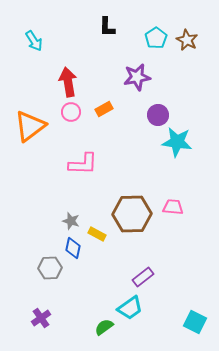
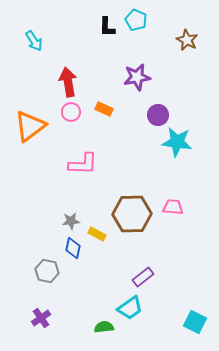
cyan pentagon: moved 20 px left, 18 px up; rotated 15 degrees counterclockwise
orange rectangle: rotated 54 degrees clockwise
gray star: rotated 24 degrees counterclockwise
gray hexagon: moved 3 px left, 3 px down; rotated 15 degrees clockwise
green semicircle: rotated 30 degrees clockwise
